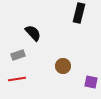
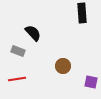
black rectangle: moved 3 px right; rotated 18 degrees counterclockwise
gray rectangle: moved 4 px up; rotated 40 degrees clockwise
